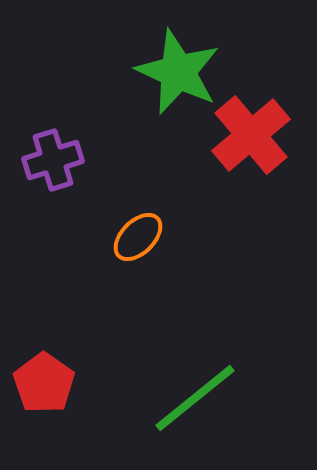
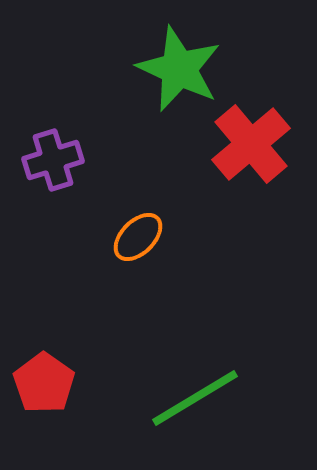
green star: moved 1 px right, 3 px up
red cross: moved 9 px down
green line: rotated 8 degrees clockwise
